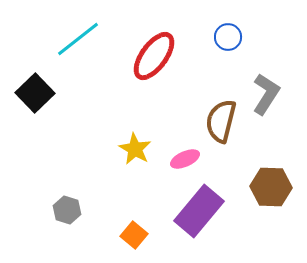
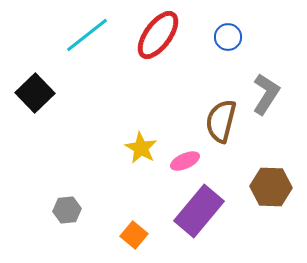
cyan line: moved 9 px right, 4 px up
red ellipse: moved 4 px right, 21 px up
yellow star: moved 6 px right, 1 px up
pink ellipse: moved 2 px down
gray hexagon: rotated 24 degrees counterclockwise
